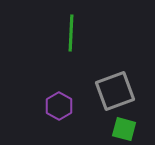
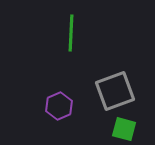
purple hexagon: rotated 8 degrees clockwise
